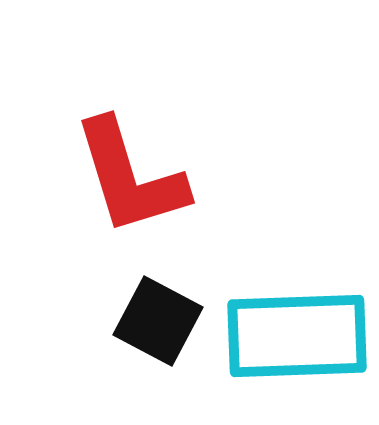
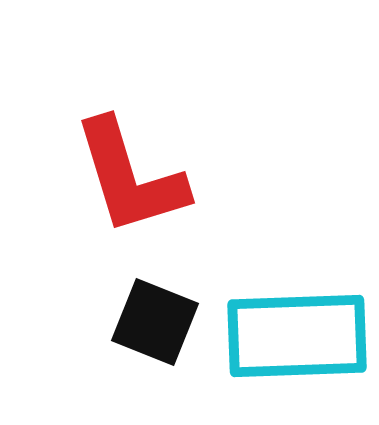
black square: moved 3 px left, 1 px down; rotated 6 degrees counterclockwise
